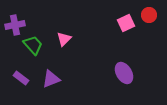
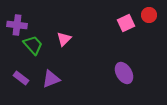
purple cross: moved 2 px right; rotated 18 degrees clockwise
